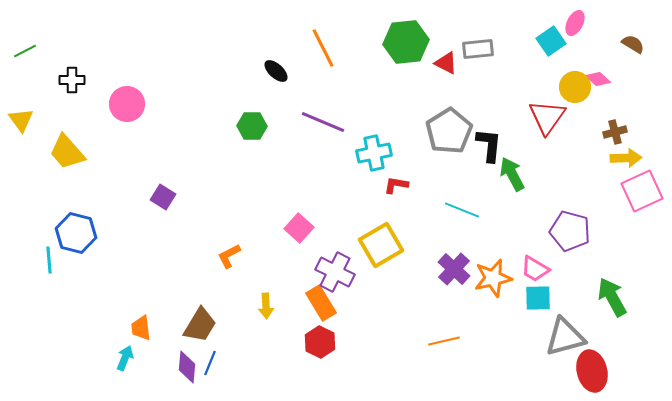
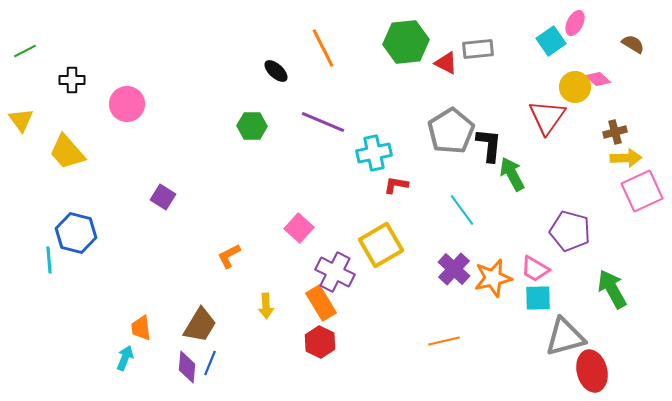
gray pentagon at (449, 131): moved 2 px right
cyan line at (462, 210): rotated 32 degrees clockwise
green arrow at (612, 297): moved 8 px up
